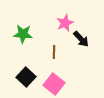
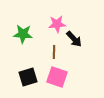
pink star: moved 8 px left, 1 px down; rotated 18 degrees clockwise
black arrow: moved 7 px left
black square: moved 2 px right; rotated 30 degrees clockwise
pink square: moved 3 px right, 7 px up; rotated 20 degrees counterclockwise
